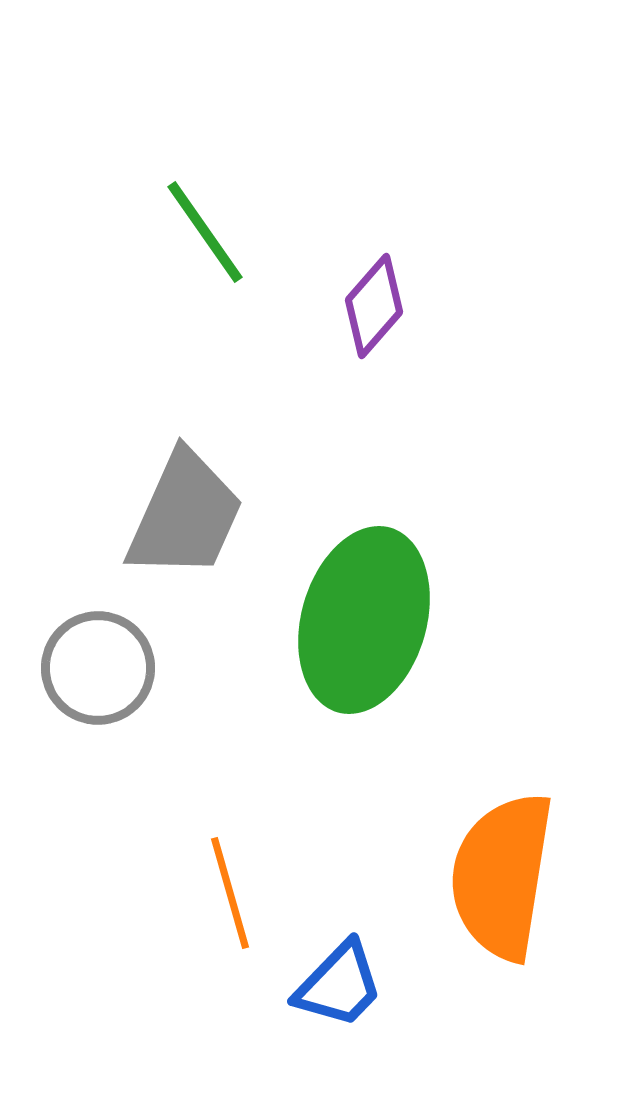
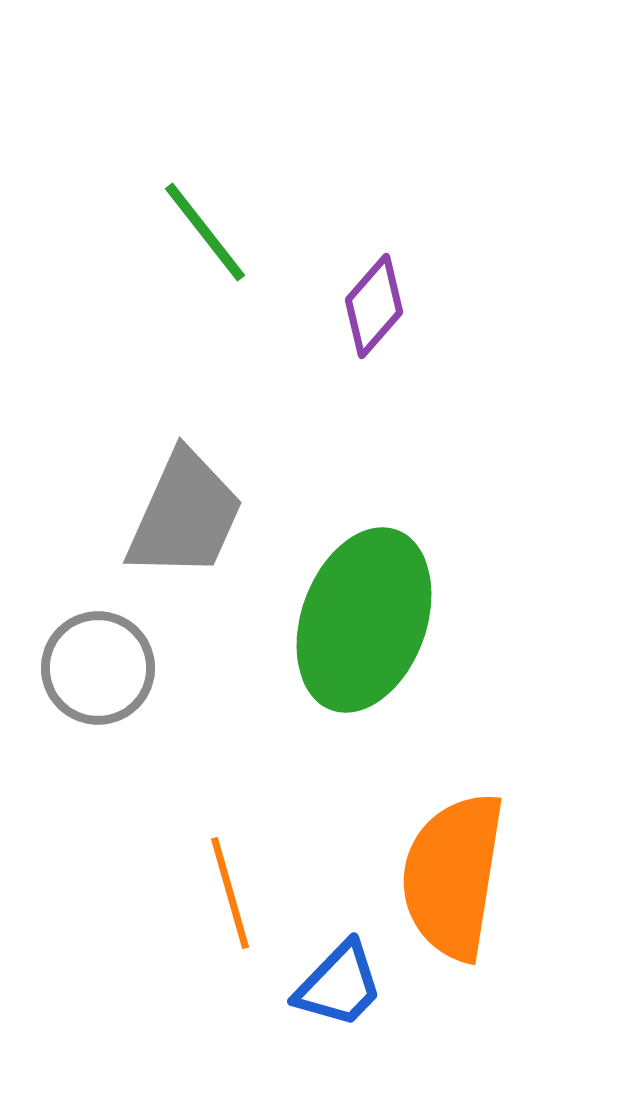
green line: rotated 3 degrees counterclockwise
green ellipse: rotated 4 degrees clockwise
orange semicircle: moved 49 px left
